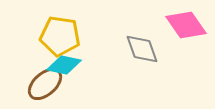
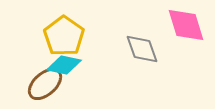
pink diamond: rotated 18 degrees clockwise
yellow pentagon: moved 4 px right; rotated 27 degrees clockwise
